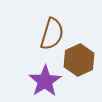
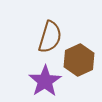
brown semicircle: moved 2 px left, 3 px down
